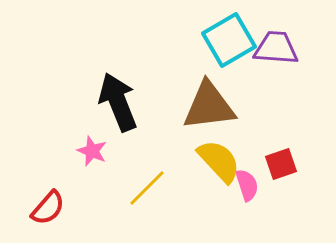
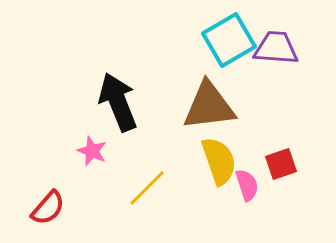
yellow semicircle: rotated 24 degrees clockwise
